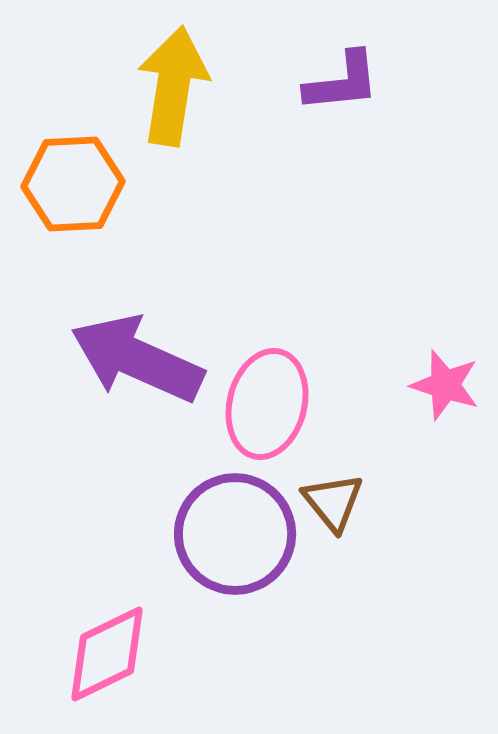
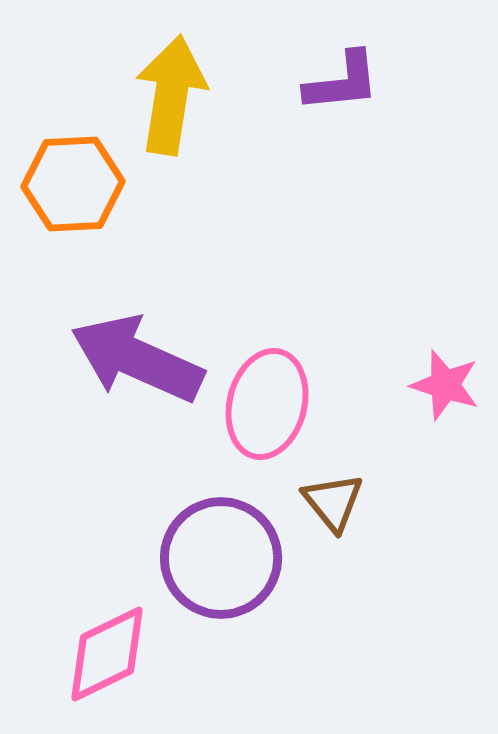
yellow arrow: moved 2 px left, 9 px down
purple circle: moved 14 px left, 24 px down
